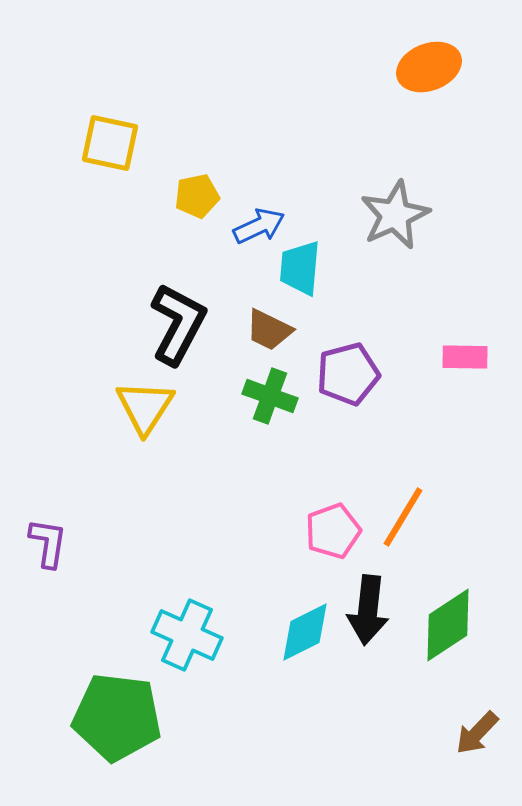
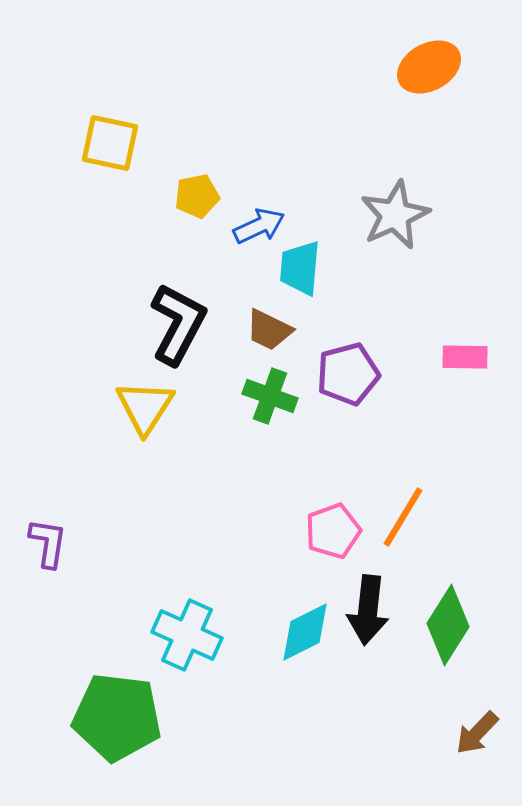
orange ellipse: rotated 8 degrees counterclockwise
green diamond: rotated 24 degrees counterclockwise
